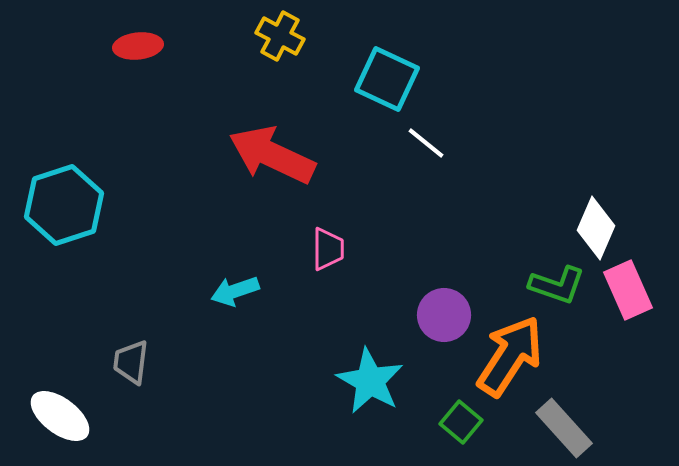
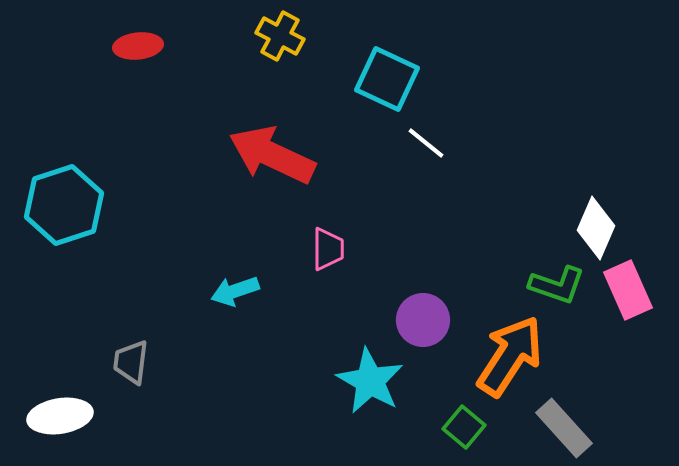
purple circle: moved 21 px left, 5 px down
white ellipse: rotated 46 degrees counterclockwise
green square: moved 3 px right, 5 px down
